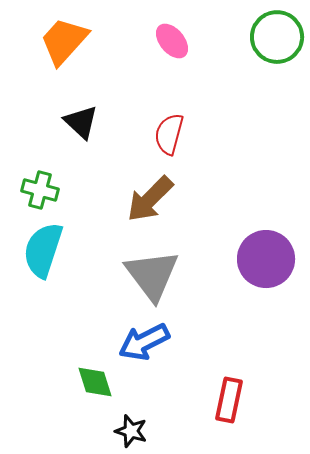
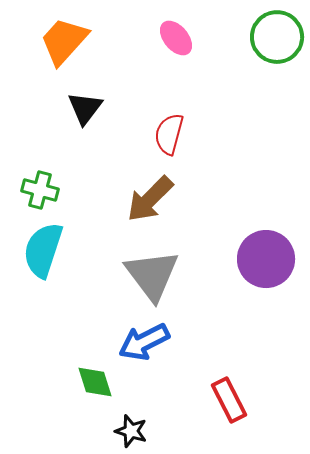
pink ellipse: moved 4 px right, 3 px up
black triangle: moved 4 px right, 14 px up; rotated 24 degrees clockwise
red rectangle: rotated 39 degrees counterclockwise
